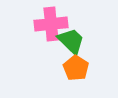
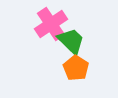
pink cross: rotated 28 degrees counterclockwise
